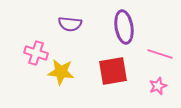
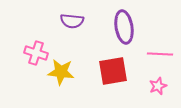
purple semicircle: moved 2 px right, 3 px up
pink line: rotated 15 degrees counterclockwise
